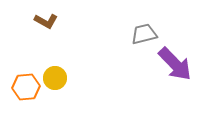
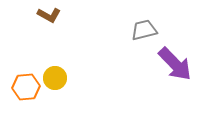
brown L-shape: moved 3 px right, 6 px up
gray trapezoid: moved 4 px up
